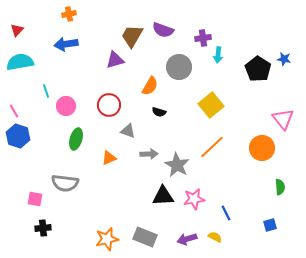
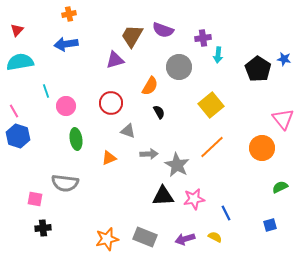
red circle: moved 2 px right, 2 px up
black semicircle: rotated 136 degrees counterclockwise
green ellipse: rotated 25 degrees counterclockwise
green semicircle: rotated 112 degrees counterclockwise
purple arrow: moved 2 px left
